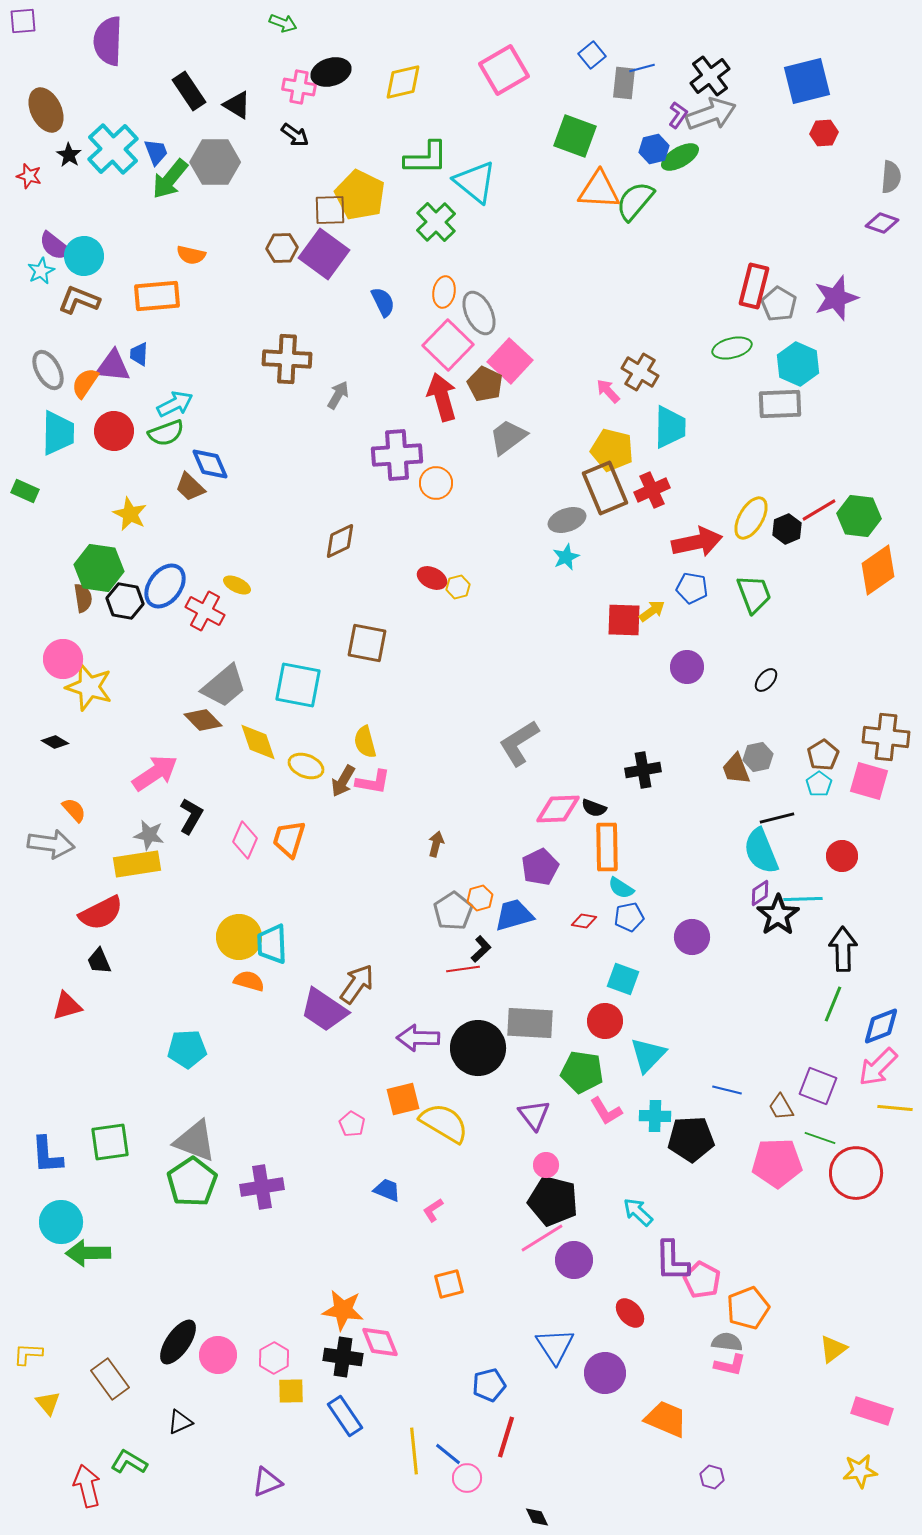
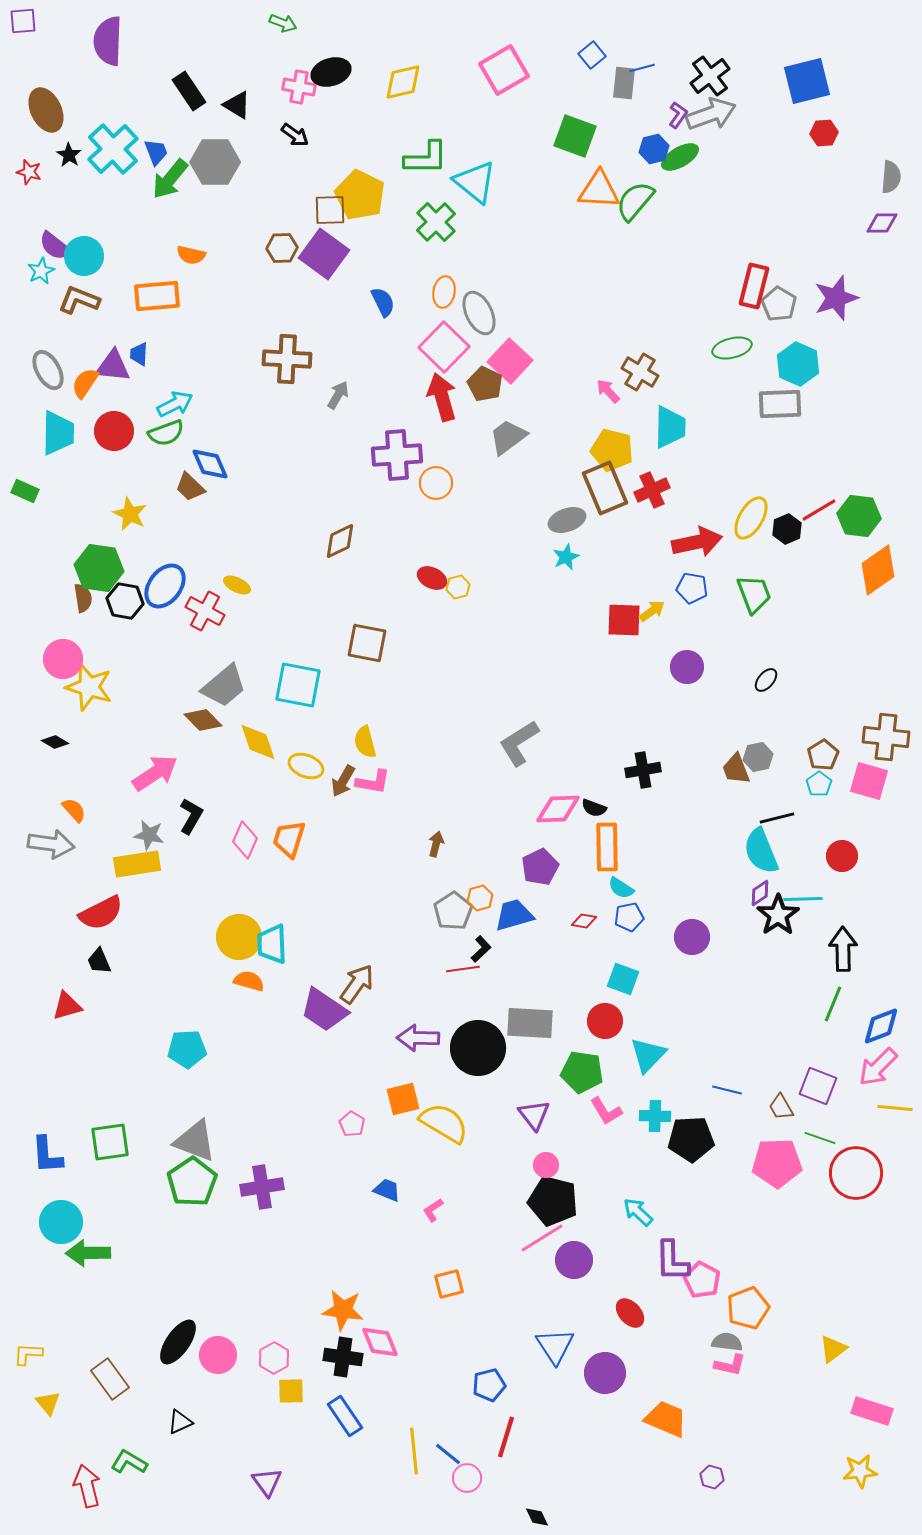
red star at (29, 176): moved 4 px up
purple diamond at (882, 223): rotated 20 degrees counterclockwise
pink square at (448, 345): moved 4 px left, 2 px down
purple triangle at (267, 1482): rotated 44 degrees counterclockwise
